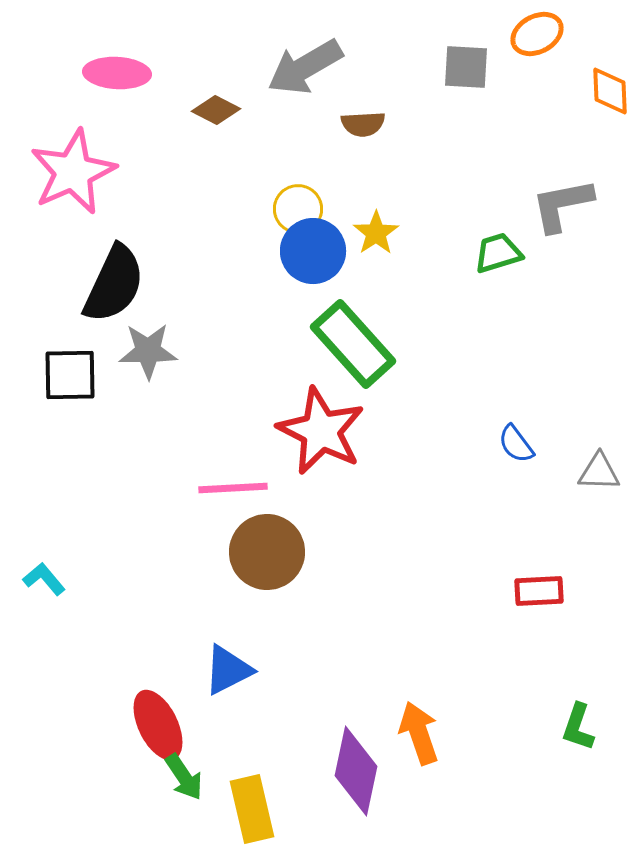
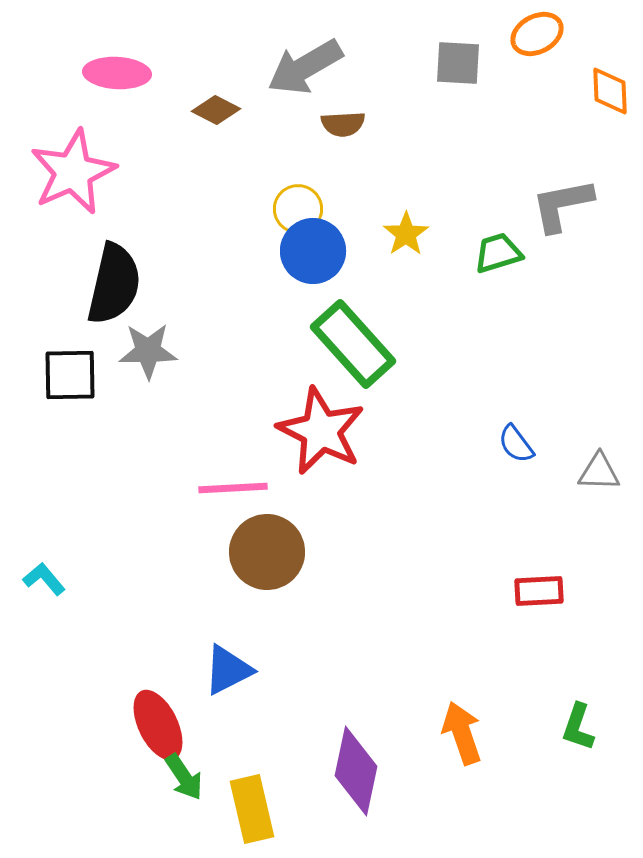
gray square: moved 8 px left, 4 px up
brown semicircle: moved 20 px left
yellow star: moved 30 px right, 1 px down
black semicircle: rotated 12 degrees counterclockwise
orange arrow: moved 43 px right
